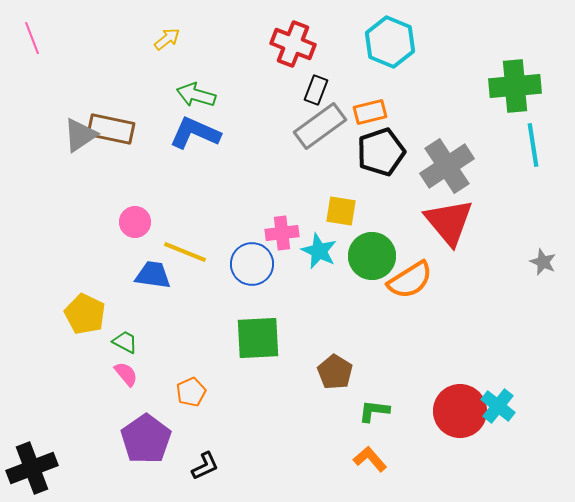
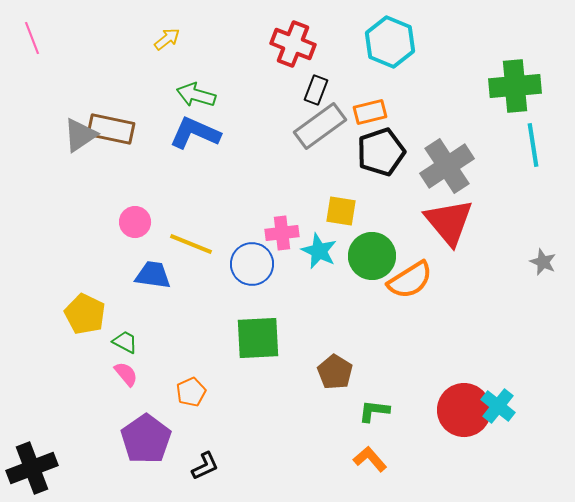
yellow line: moved 6 px right, 8 px up
red circle: moved 4 px right, 1 px up
